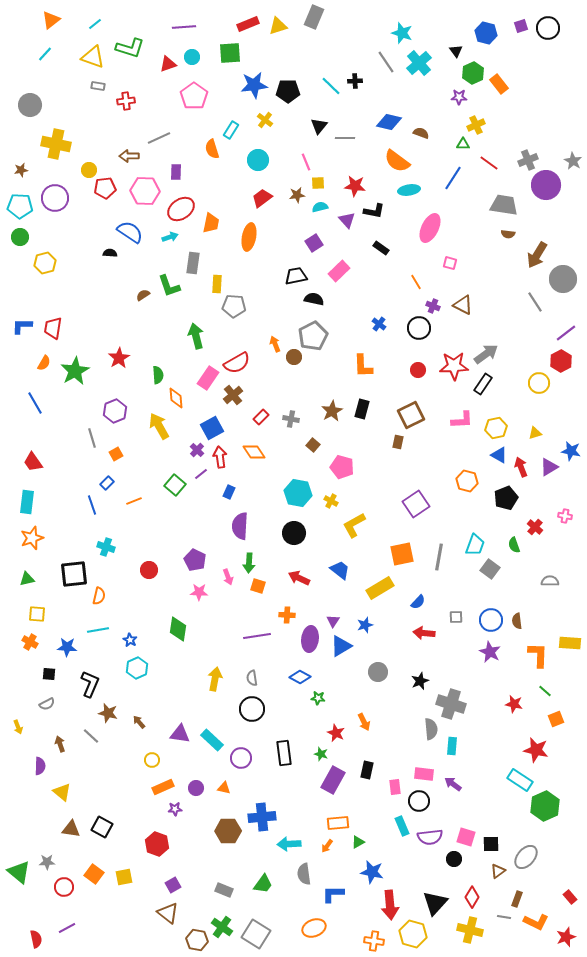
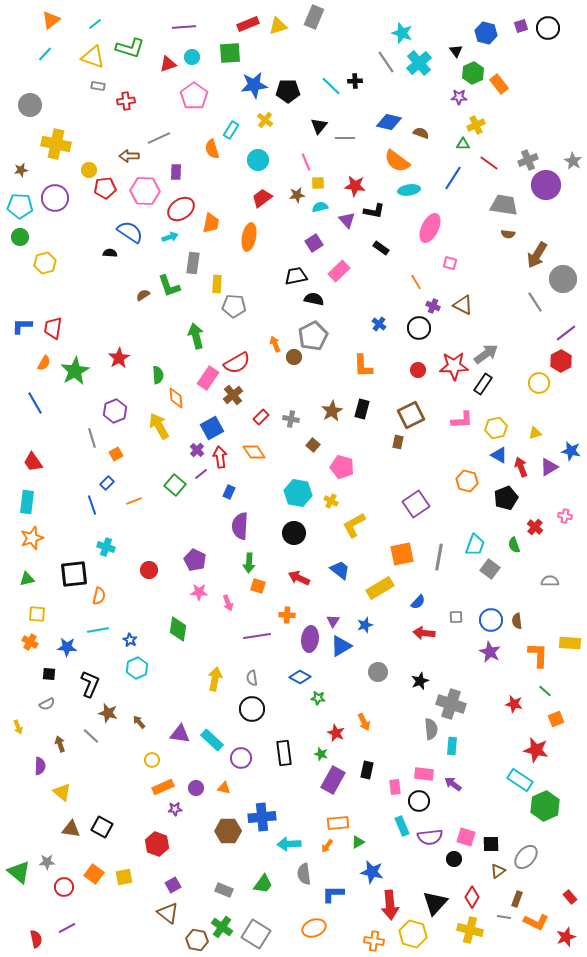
pink arrow at (228, 577): moved 26 px down
